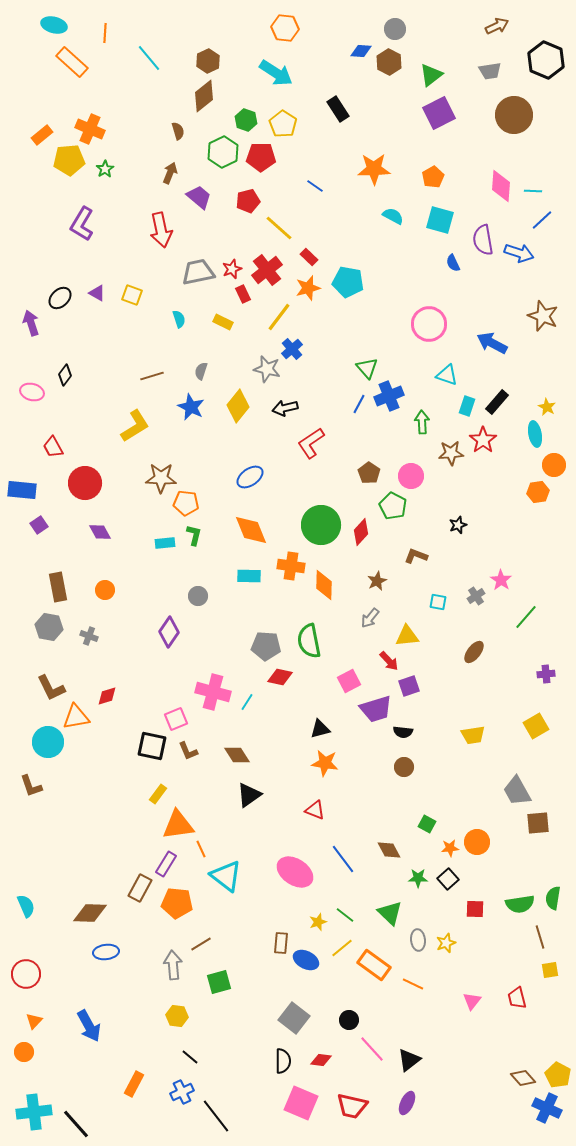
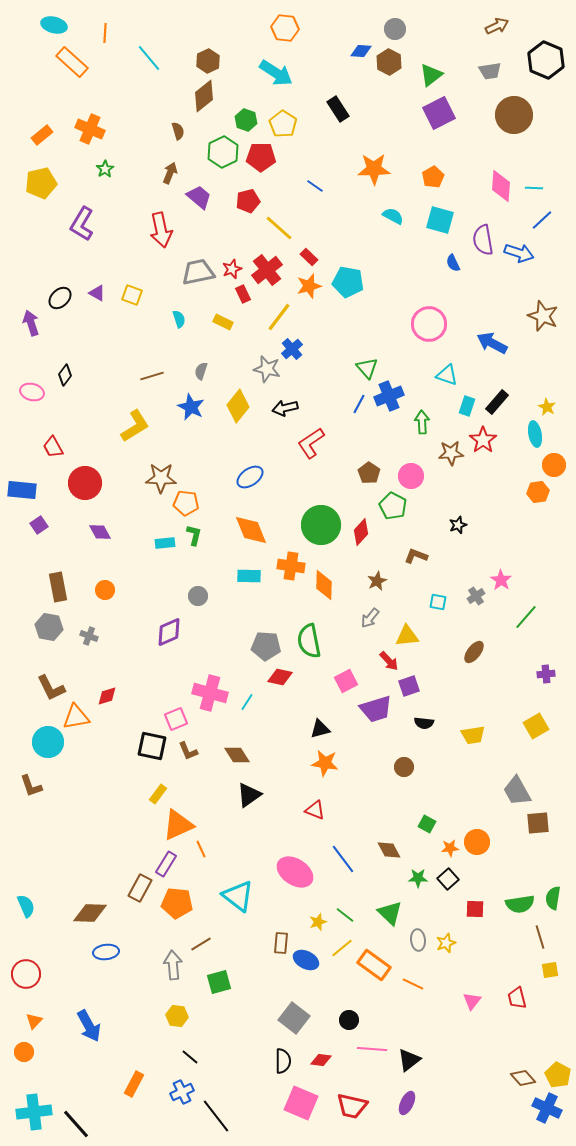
yellow pentagon at (69, 160): moved 28 px left, 23 px down; rotated 8 degrees counterclockwise
cyan line at (533, 191): moved 1 px right, 3 px up
orange star at (308, 288): moved 1 px right, 2 px up
purple diamond at (169, 632): rotated 32 degrees clockwise
pink square at (349, 681): moved 3 px left
pink cross at (213, 692): moved 3 px left, 1 px down
black semicircle at (403, 732): moved 21 px right, 9 px up
orange triangle at (178, 825): rotated 16 degrees counterclockwise
cyan triangle at (226, 876): moved 12 px right, 20 px down
pink line at (372, 1049): rotated 44 degrees counterclockwise
